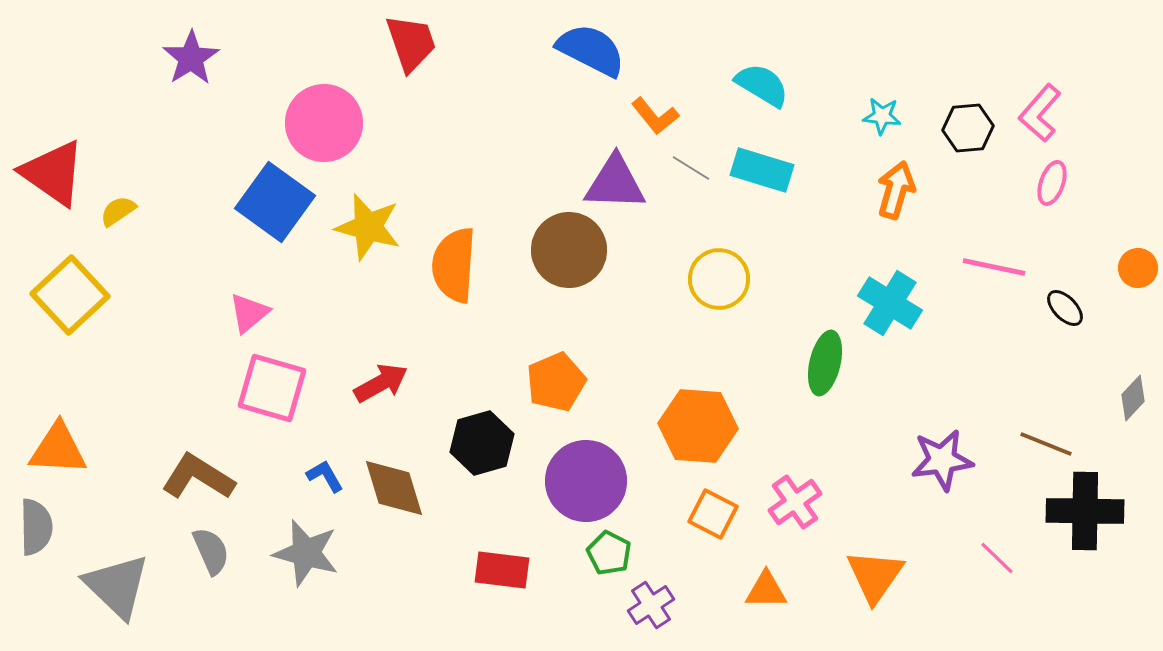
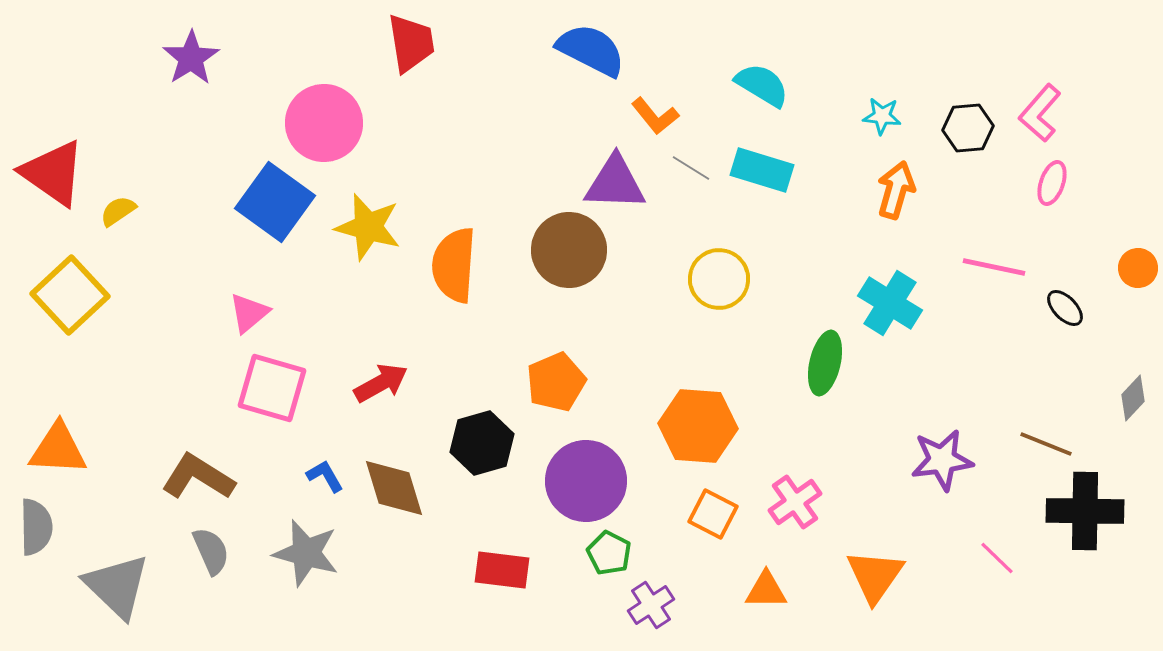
red trapezoid at (411, 43): rotated 10 degrees clockwise
